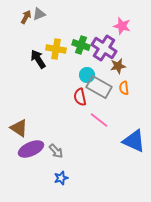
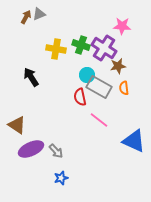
pink star: rotated 12 degrees counterclockwise
black arrow: moved 7 px left, 18 px down
brown triangle: moved 2 px left, 3 px up
